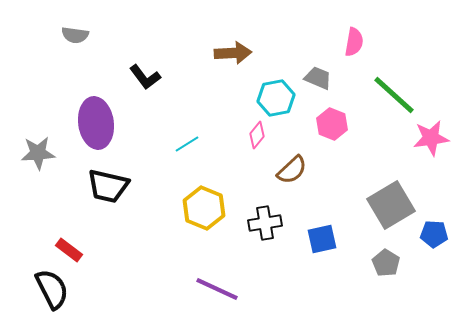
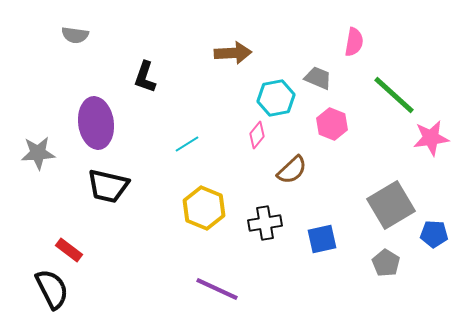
black L-shape: rotated 56 degrees clockwise
